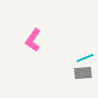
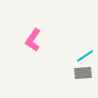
cyan line: moved 2 px up; rotated 12 degrees counterclockwise
